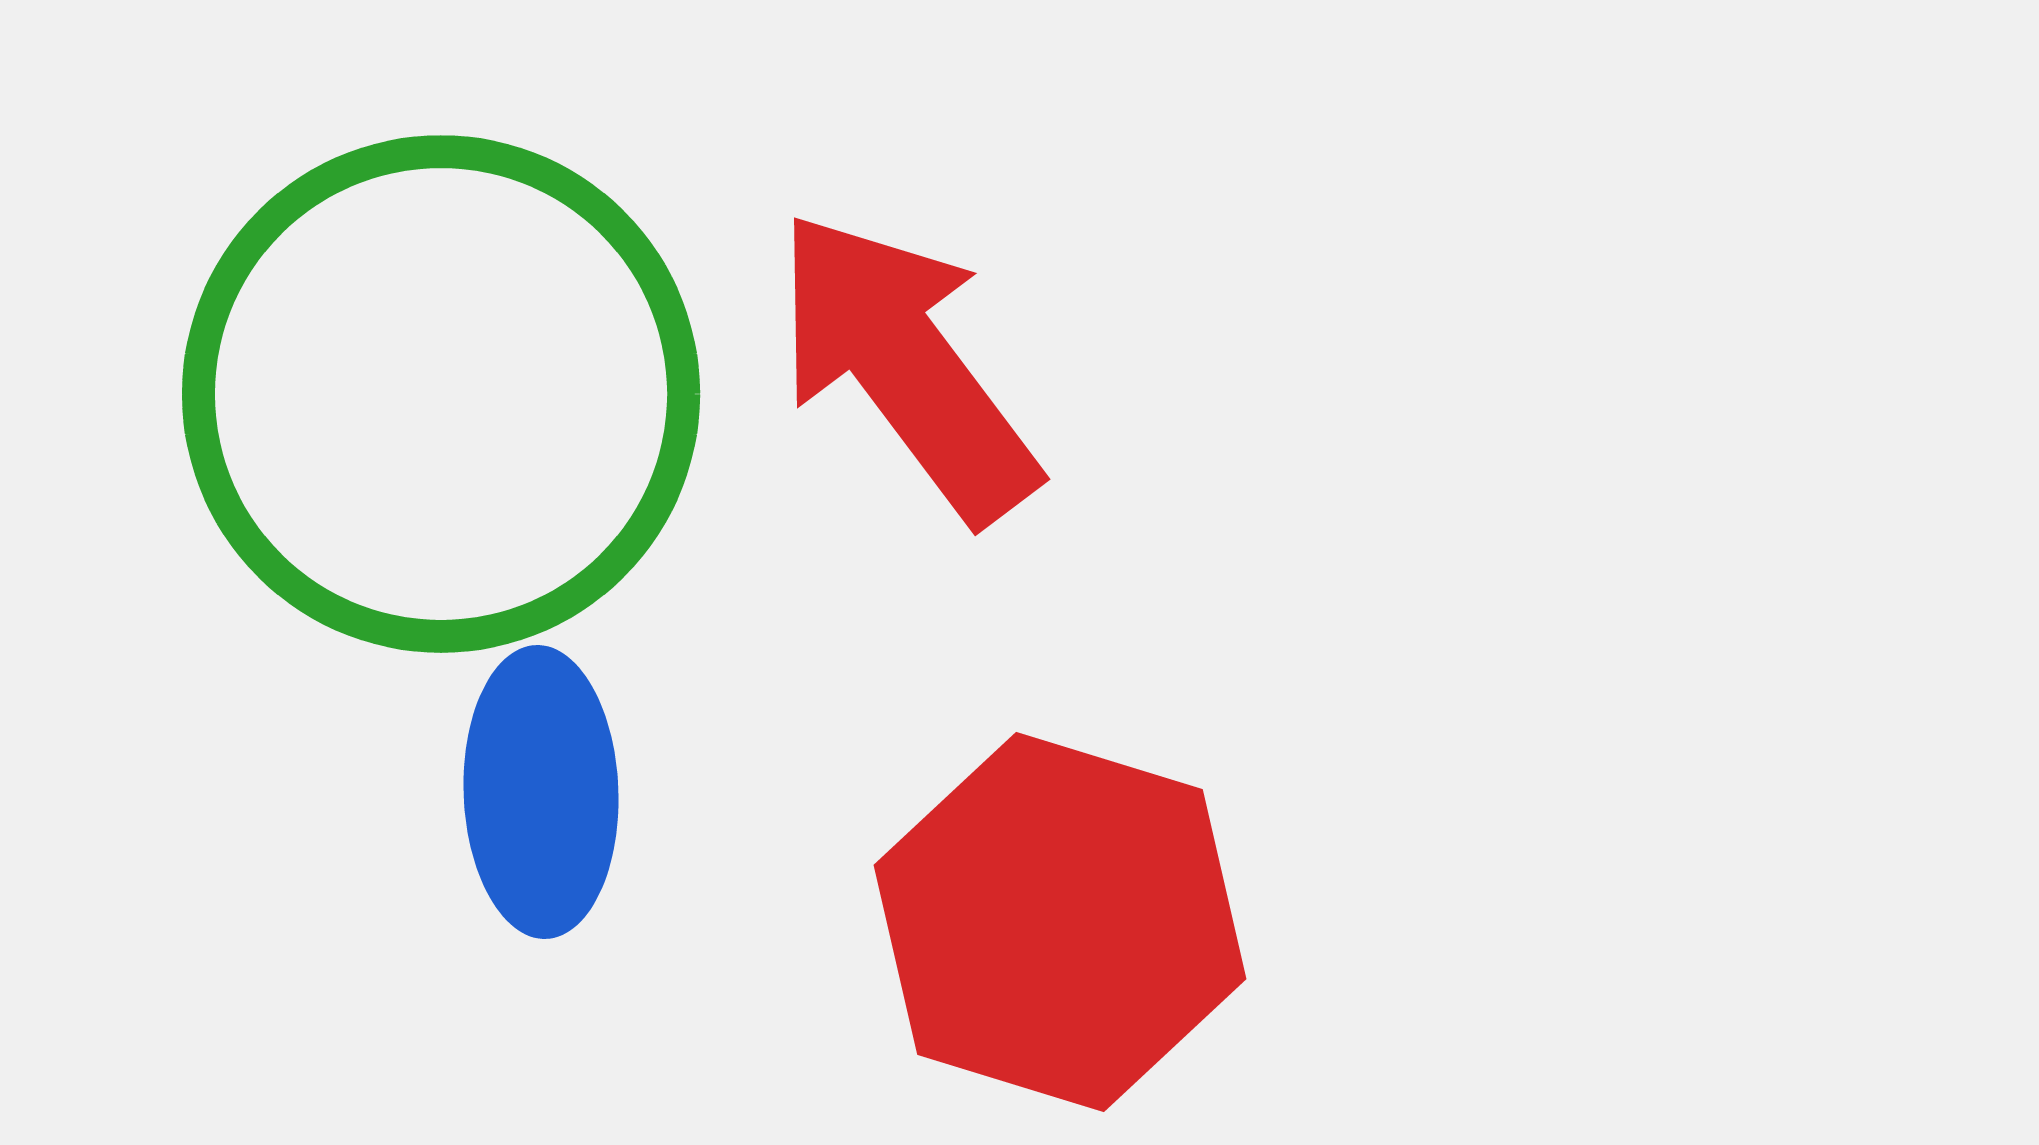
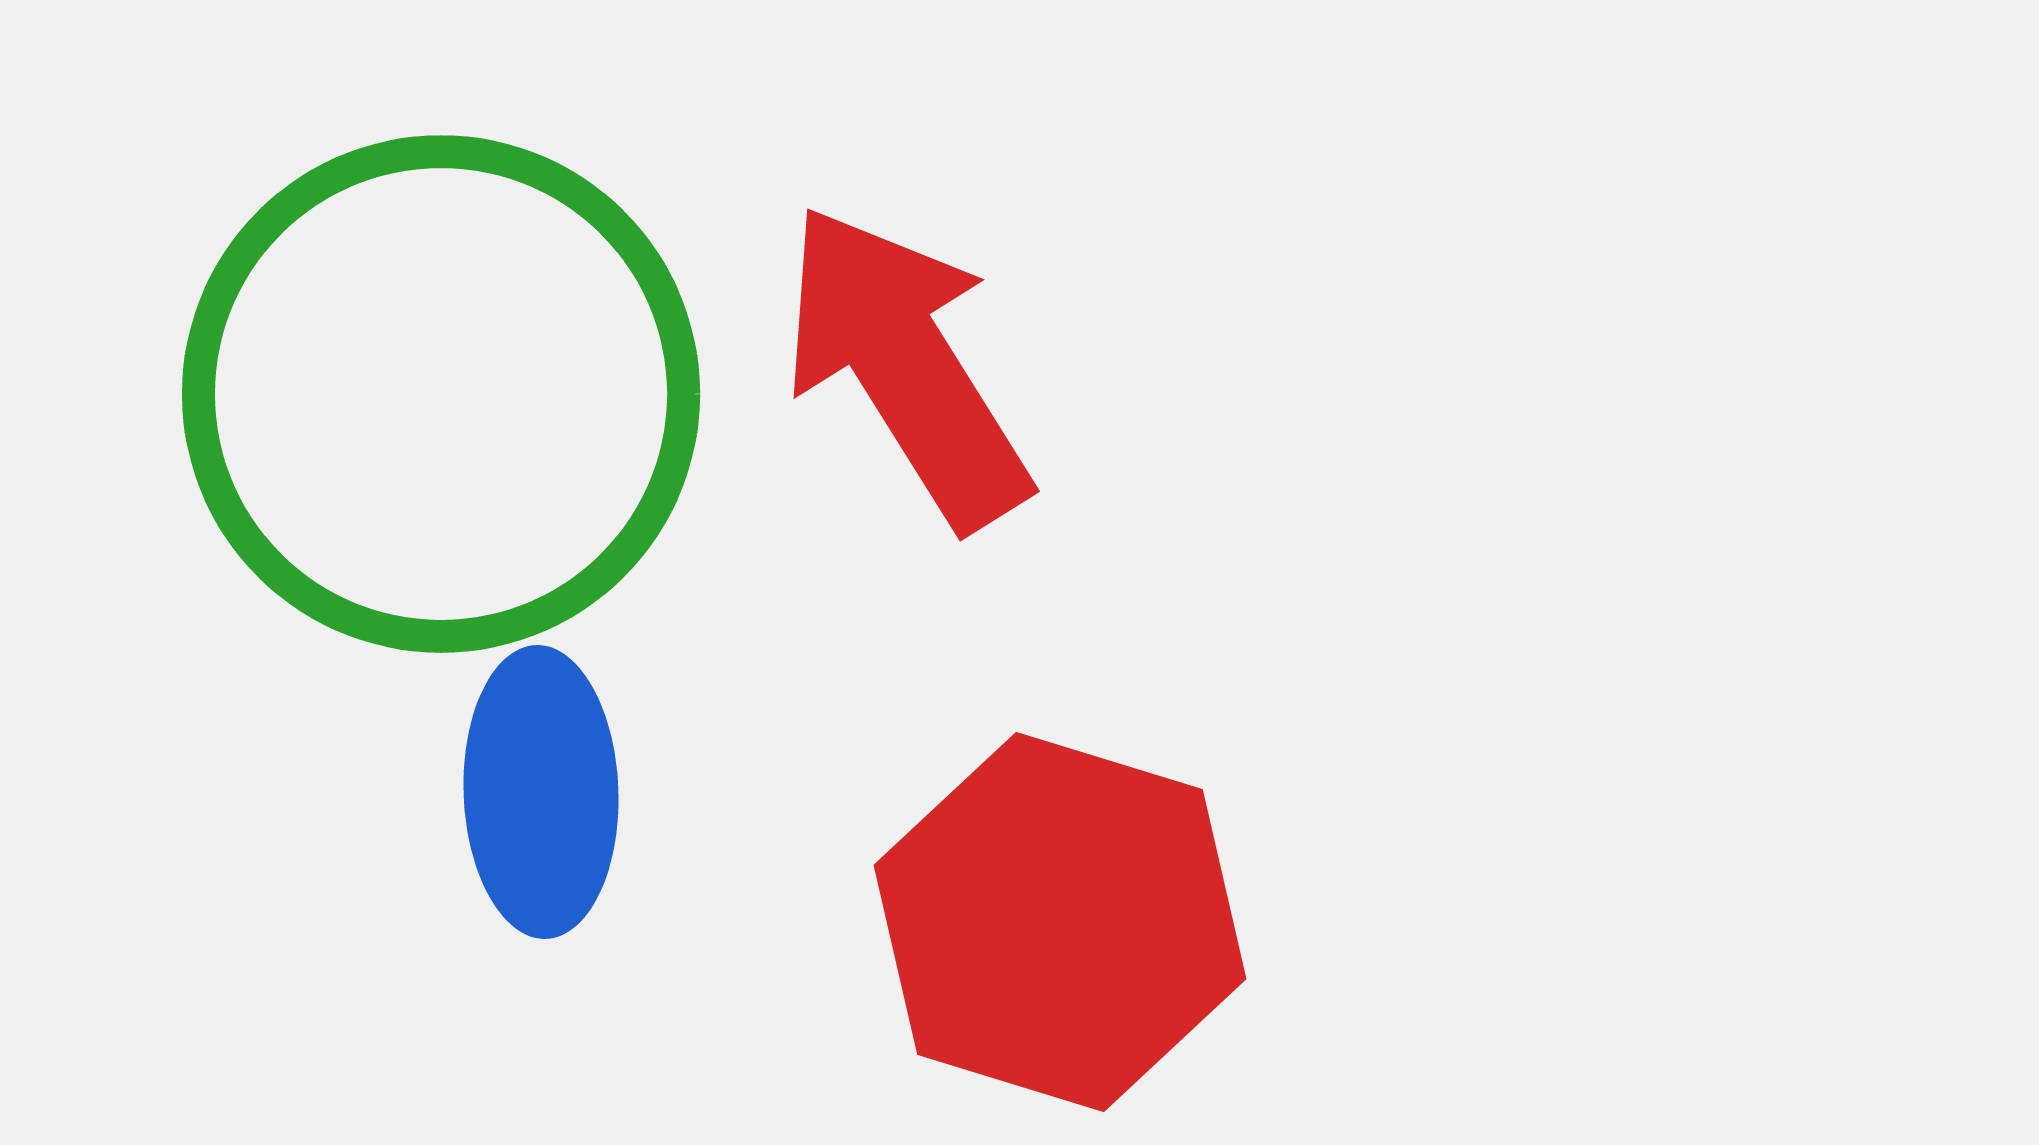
red arrow: rotated 5 degrees clockwise
